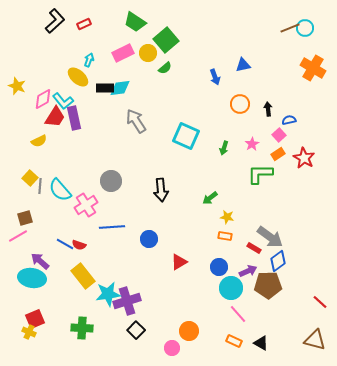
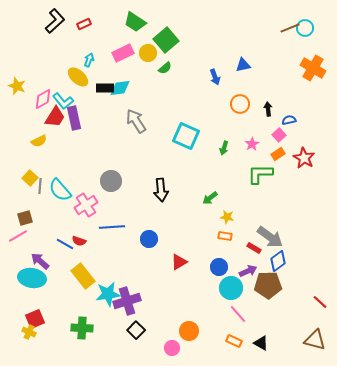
red semicircle at (79, 245): moved 4 px up
